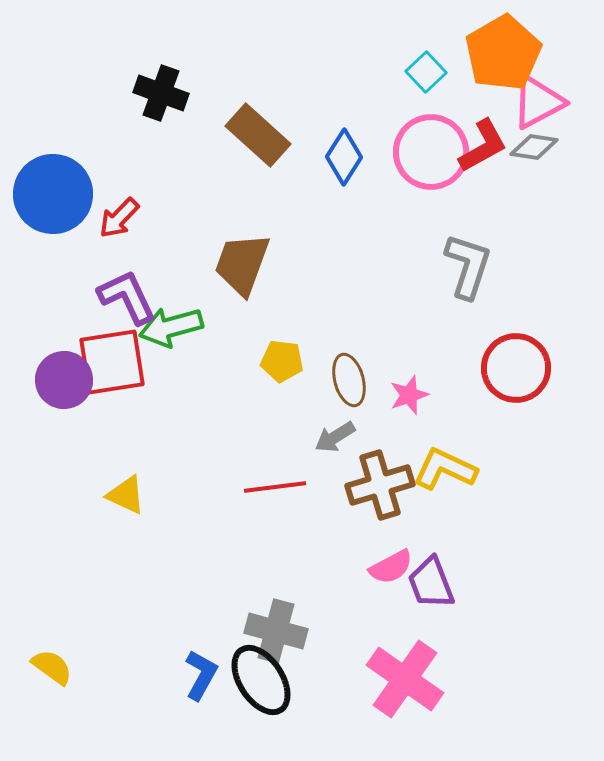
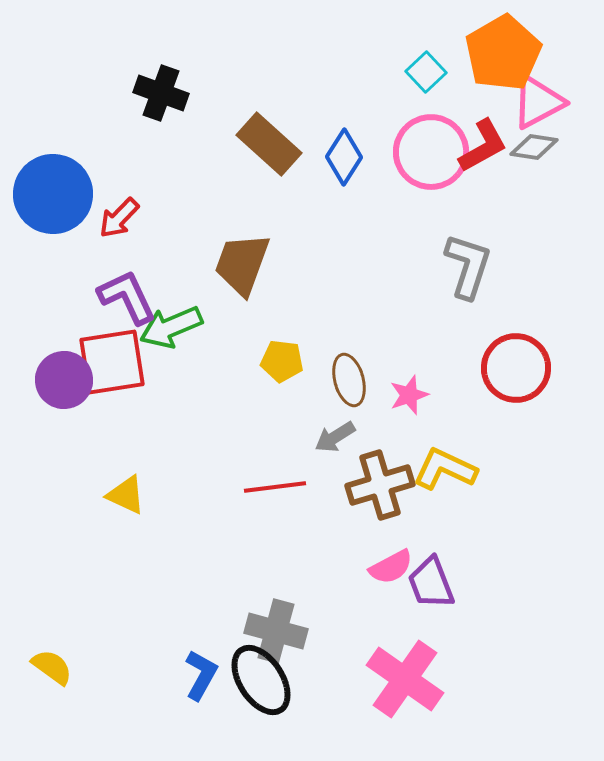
brown rectangle: moved 11 px right, 9 px down
green arrow: rotated 8 degrees counterclockwise
